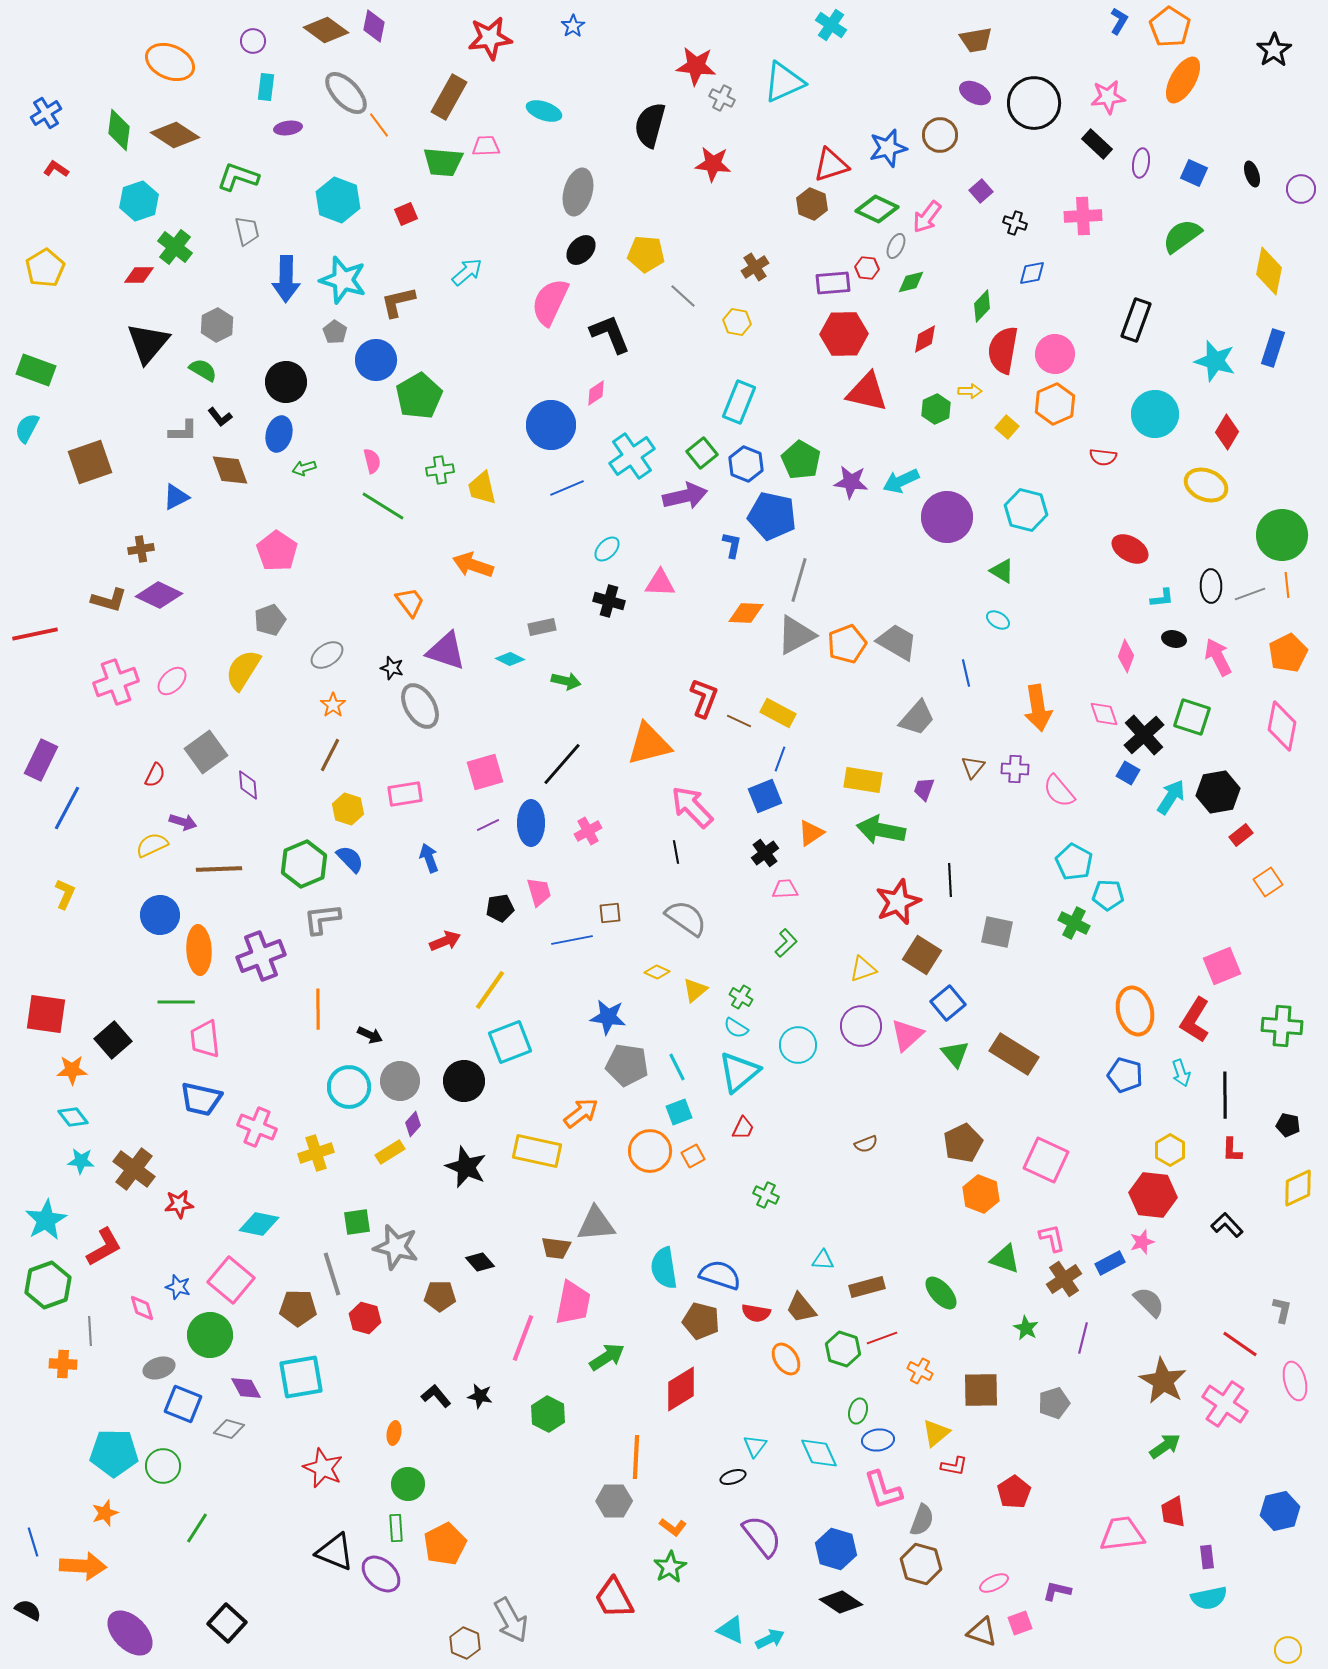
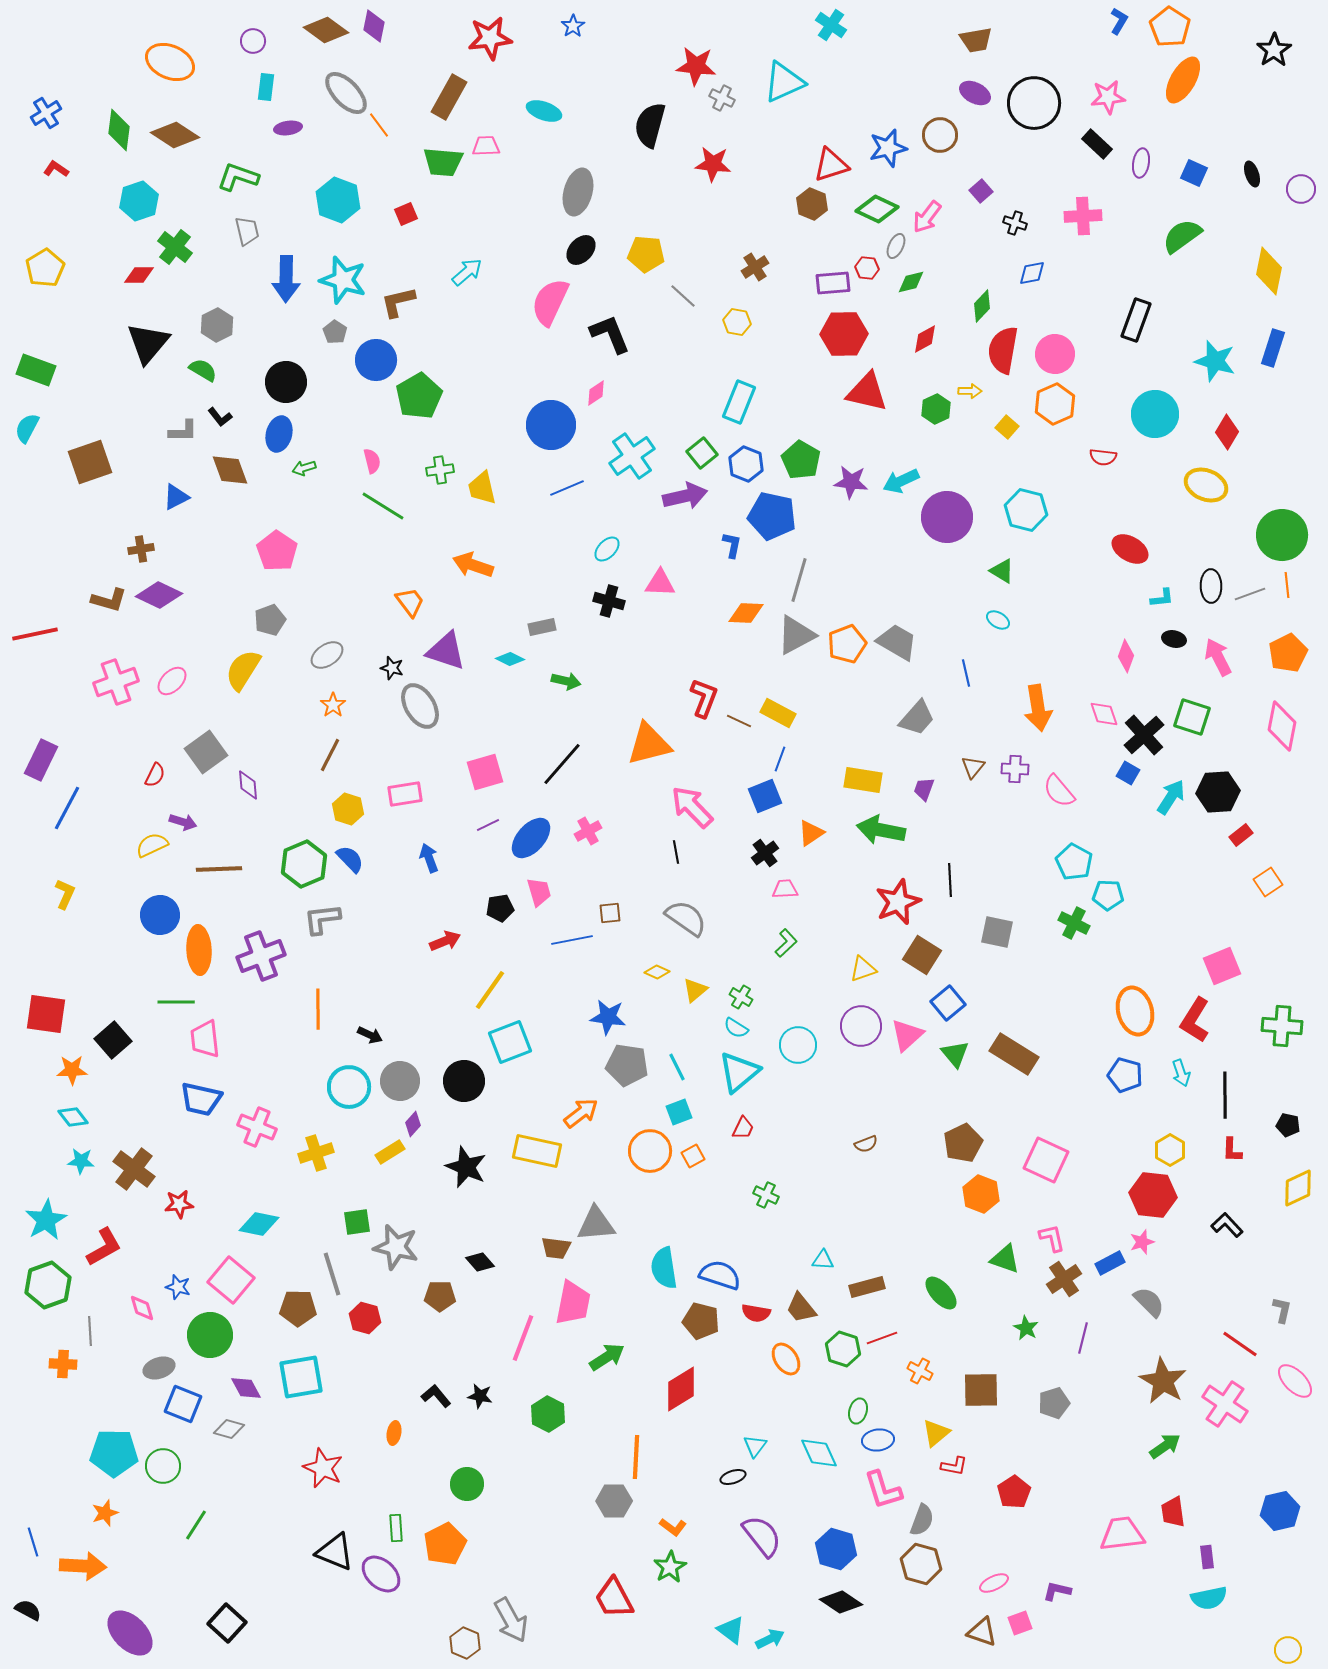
black hexagon at (1218, 792): rotated 6 degrees clockwise
blue ellipse at (531, 823): moved 15 px down; rotated 42 degrees clockwise
pink ellipse at (1295, 1381): rotated 30 degrees counterclockwise
green circle at (408, 1484): moved 59 px right
green line at (197, 1528): moved 1 px left, 3 px up
cyan triangle at (731, 1630): rotated 12 degrees clockwise
